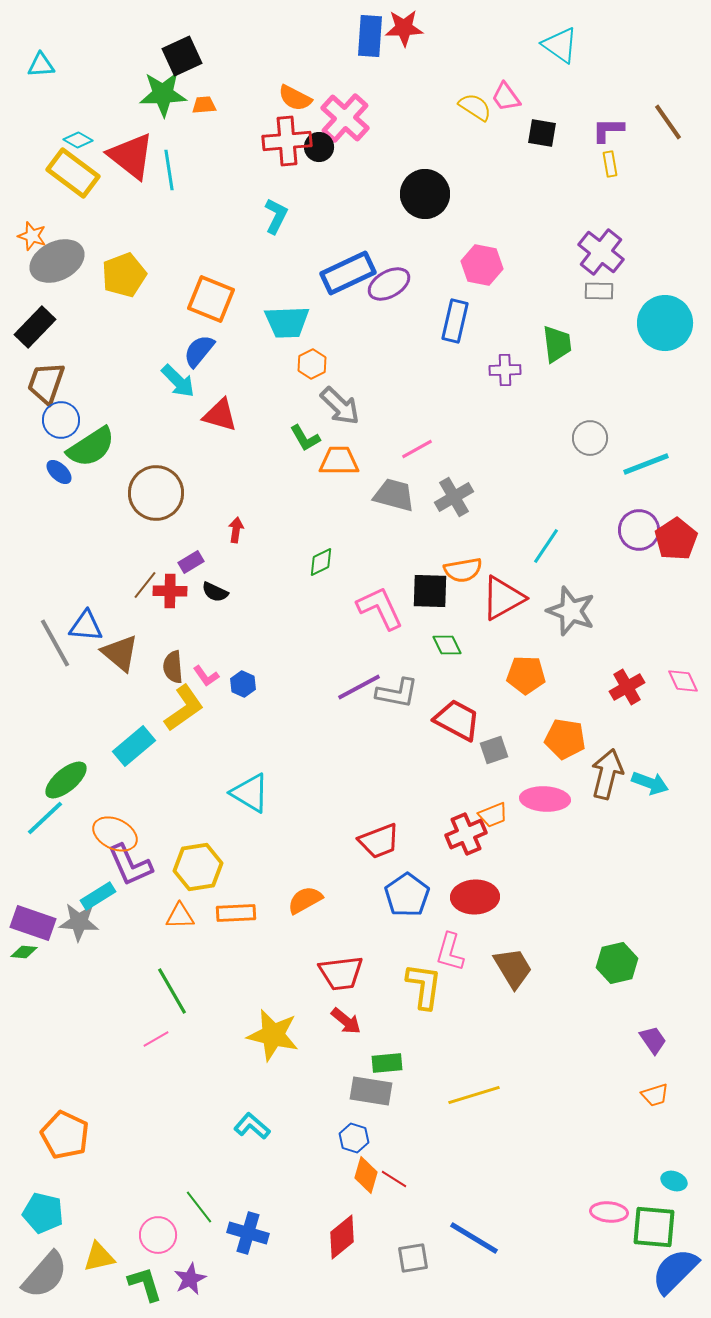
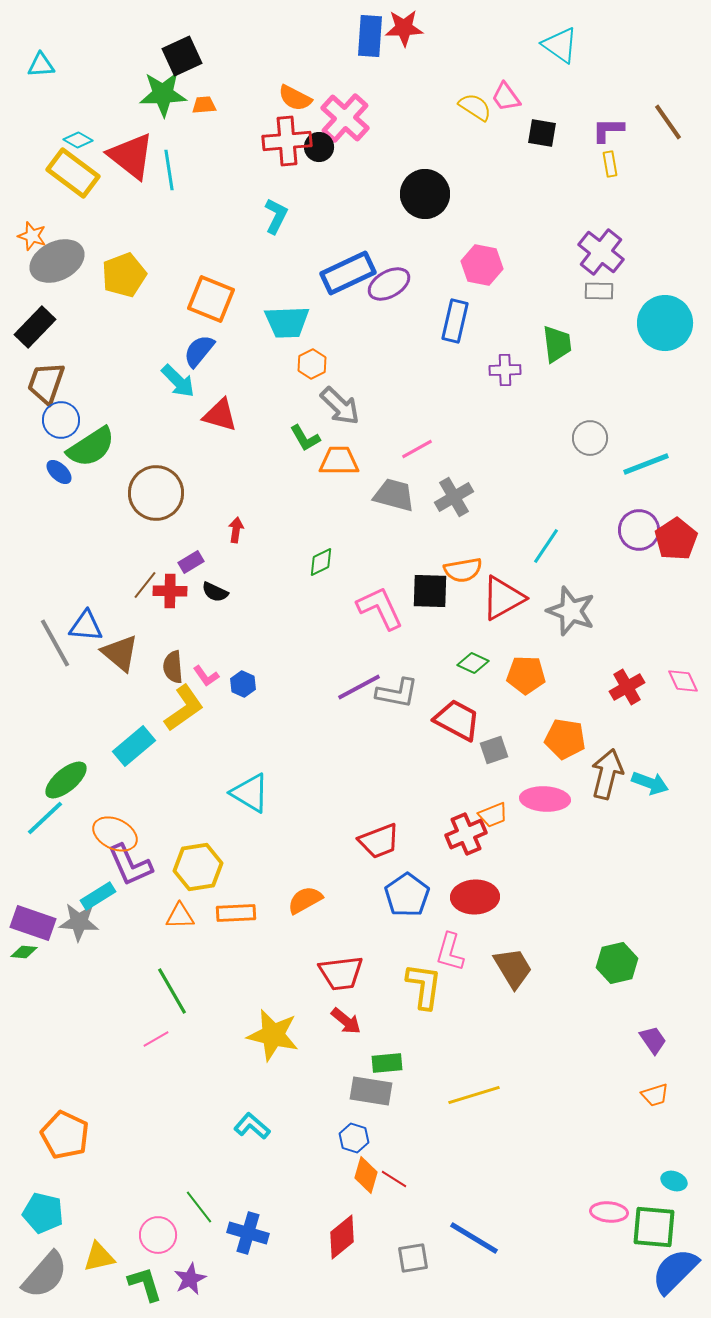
green diamond at (447, 645): moved 26 px right, 18 px down; rotated 40 degrees counterclockwise
